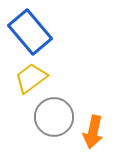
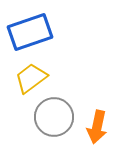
blue rectangle: rotated 69 degrees counterclockwise
orange arrow: moved 4 px right, 5 px up
